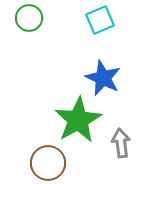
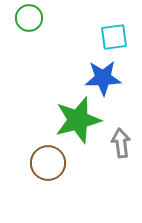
cyan square: moved 14 px right, 17 px down; rotated 16 degrees clockwise
blue star: rotated 27 degrees counterclockwise
green star: rotated 15 degrees clockwise
